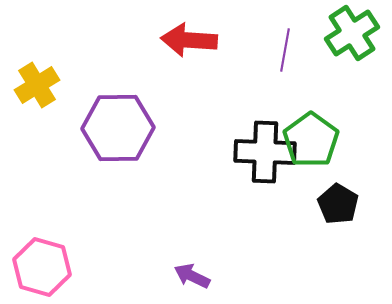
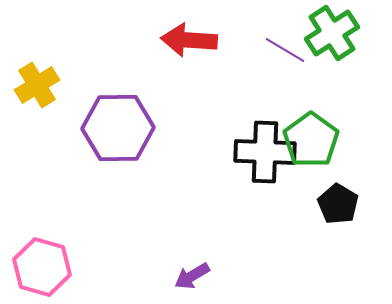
green cross: moved 20 px left
purple line: rotated 69 degrees counterclockwise
purple arrow: rotated 57 degrees counterclockwise
